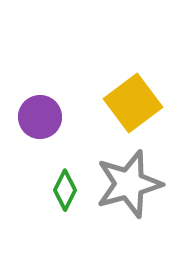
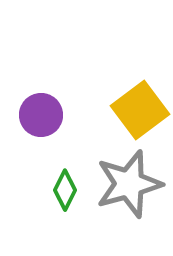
yellow square: moved 7 px right, 7 px down
purple circle: moved 1 px right, 2 px up
